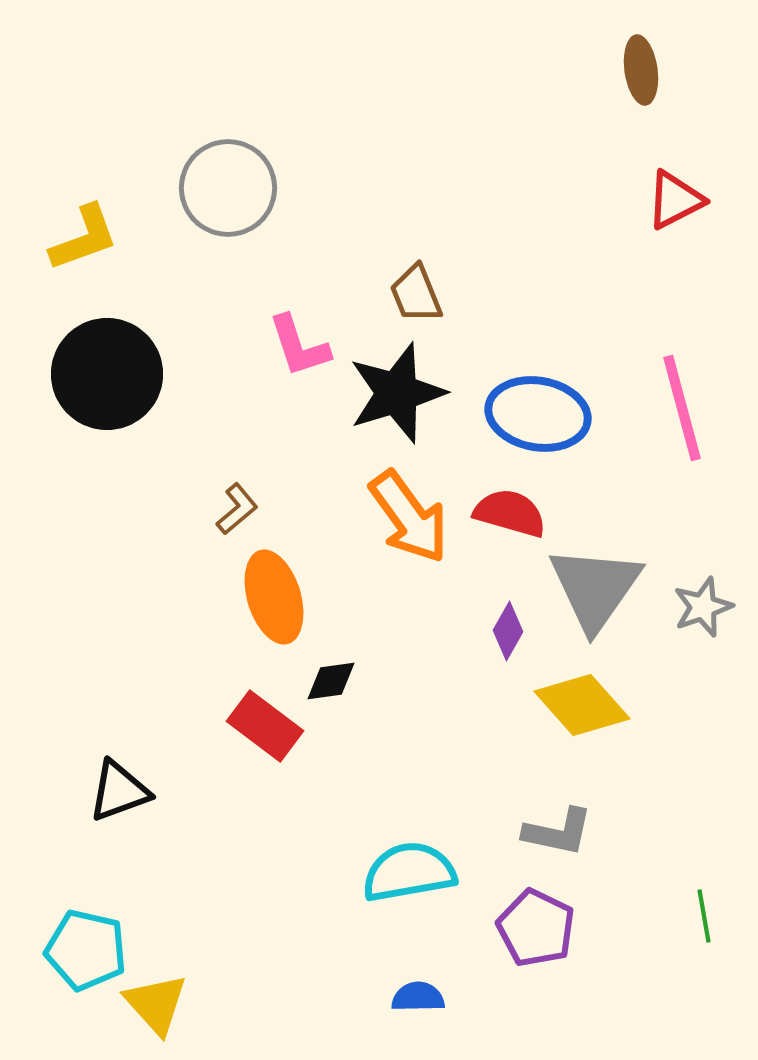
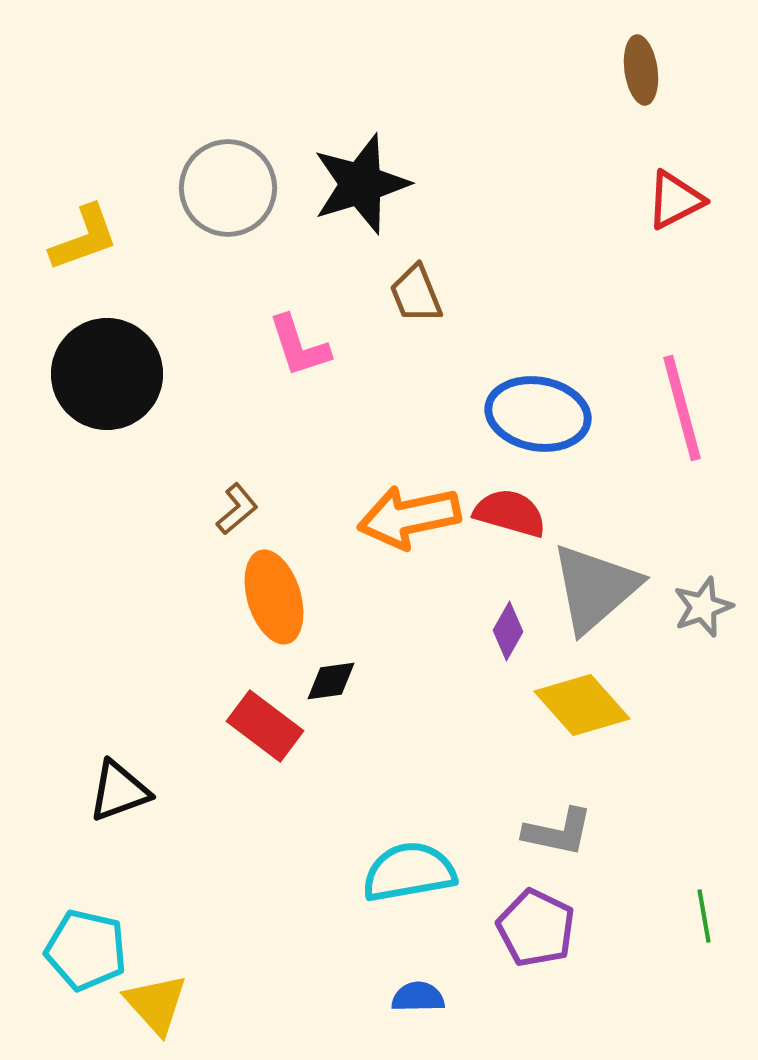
black star: moved 36 px left, 209 px up
orange arrow: rotated 114 degrees clockwise
gray triangle: rotated 14 degrees clockwise
